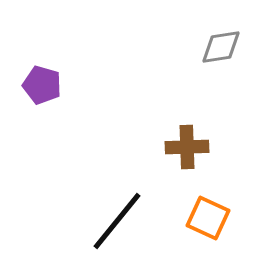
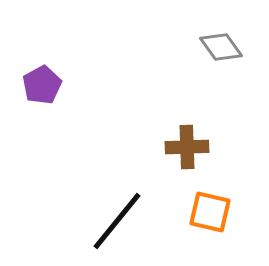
gray diamond: rotated 63 degrees clockwise
purple pentagon: rotated 27 degrees clockwise
orange square: moved 2 px right, 6 px up; rotated 12 degrees counterclockwise
